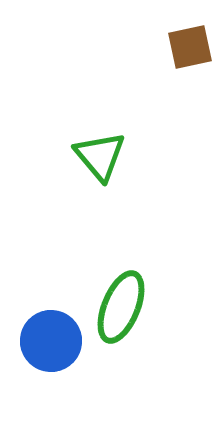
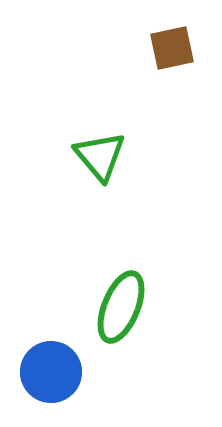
brown square: moved 18 px left, 1 px down
blue circle: moved 31 px down
